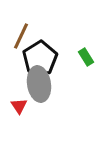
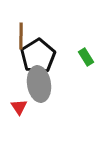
brown line: rotated 24 degrees counterclockwise
black pentagon: moved 2 px left, 2 px up
red triangle: moved 1 px down
